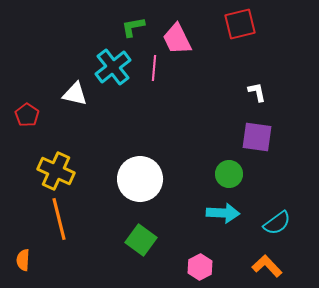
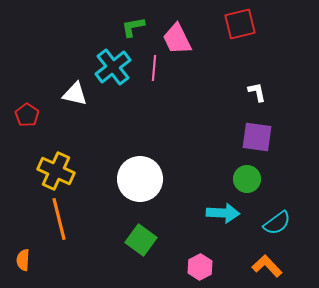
green circle: moved 18 px right, 5 px down
